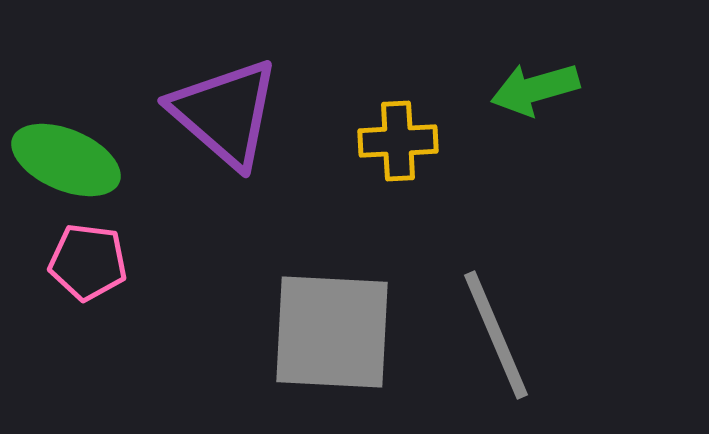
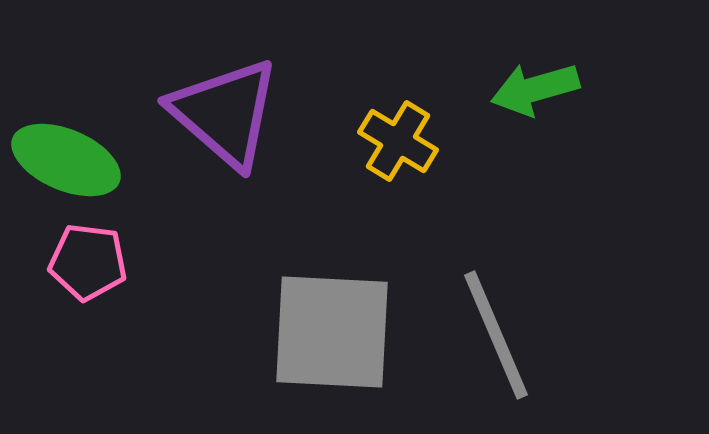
yellow cross: rotated 34 degrees clockwise
